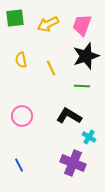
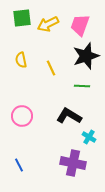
green square: moved 7 px right
pink trapezoid: moved 2 px left
purple cross: rotated 10 degrees counterclockwise
